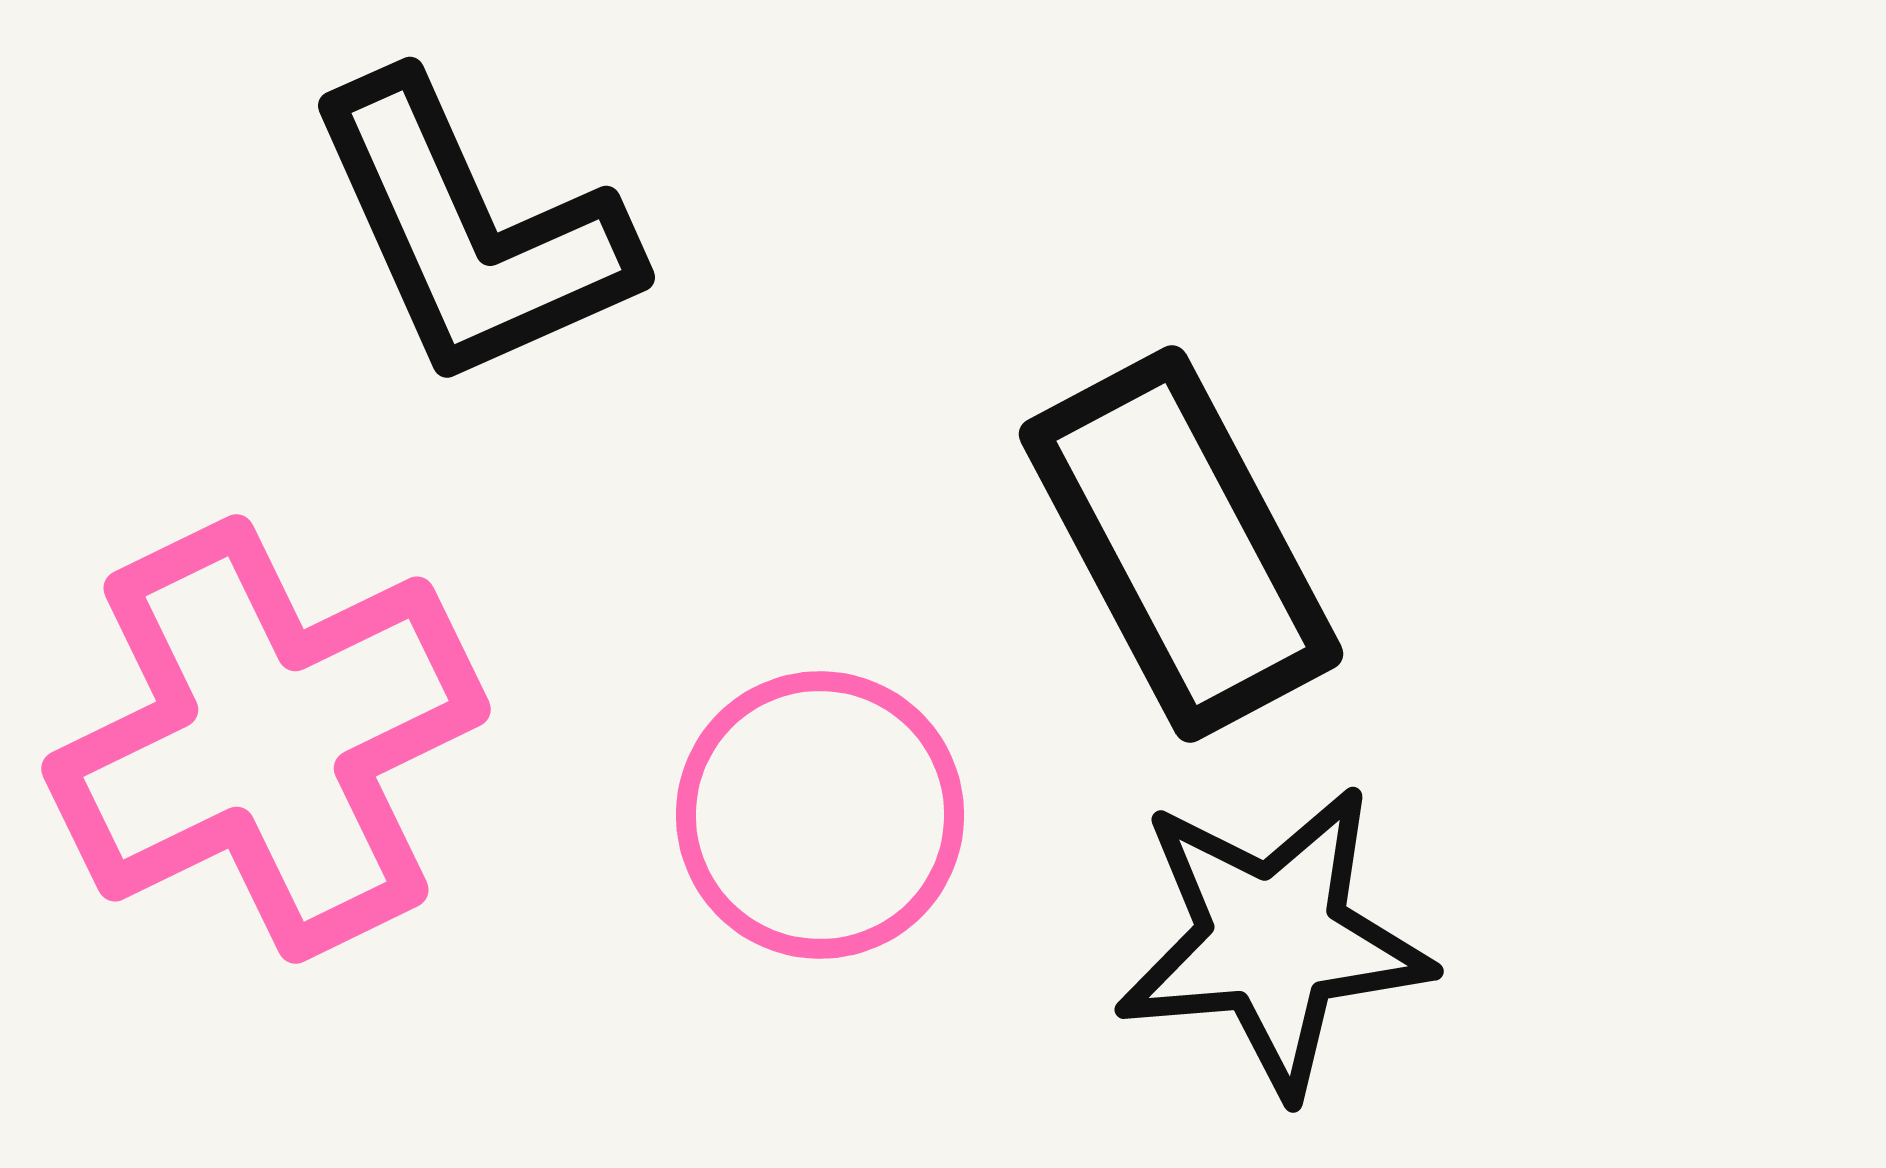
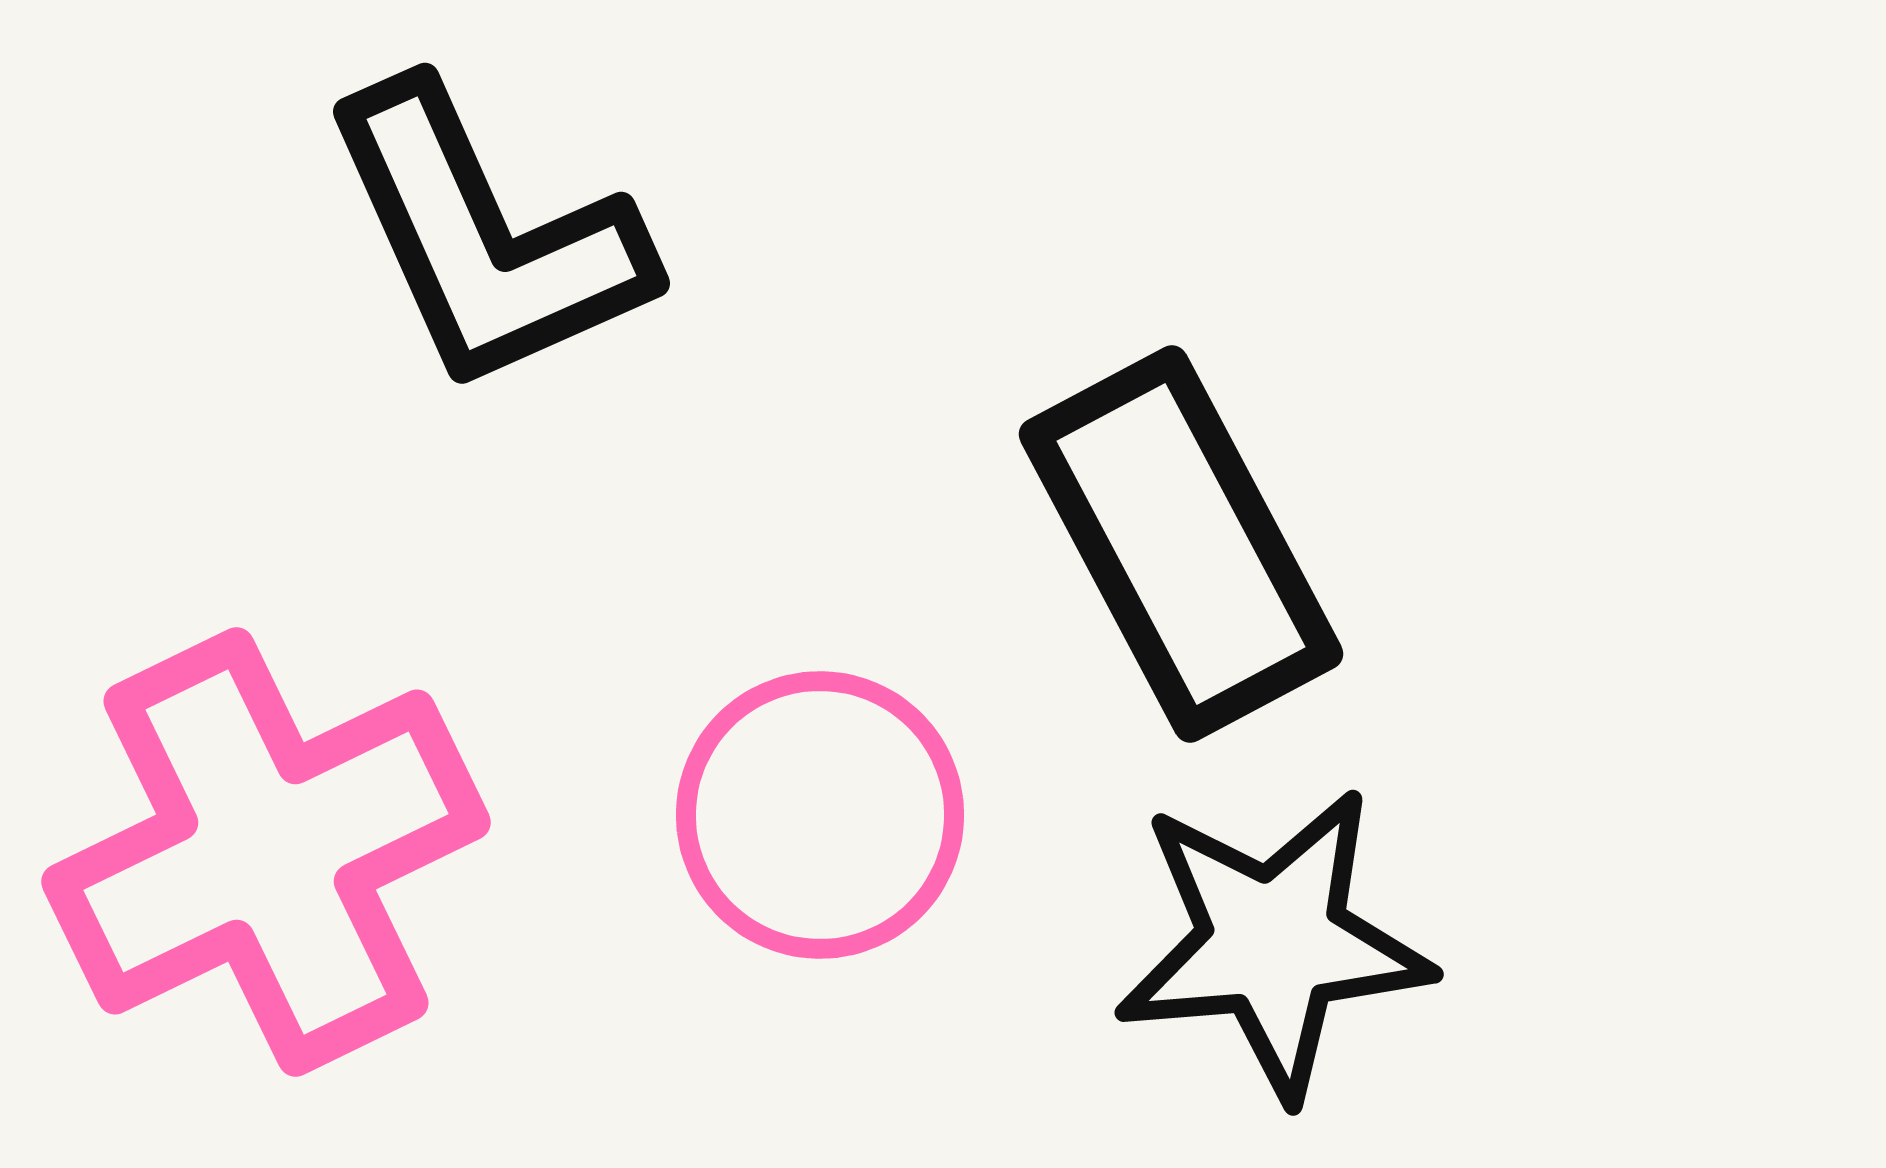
black L-shape: moved 15 px right, 6 px down
pink cross: moved 113 px down
black star: moved 3 px down
